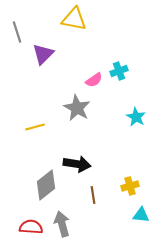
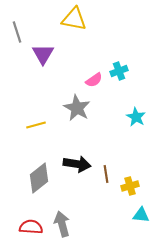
purple triangle: rotated 15 degrees counterclockwise
yellow line: moved 1 px right, 2 px up
gray diamond: moved 7 px left, 7 px up
brown line: moved 13 px right, 21 px up
